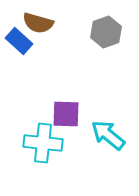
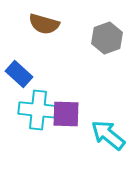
brown semicircle: moved 6 px right, 1 px down
gray hexagon: moved 1 px right, 6 px down
blue rectangle: moved 33 px down
cyan cross: moved 5 px left, 33 px up
